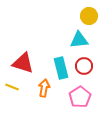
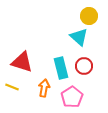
cyan triangle: moved 3 px up; rotated 48 degrees clockwise
red triangle: moved 1 px left, 1 px up
pink pentagon: moved 8 px left
